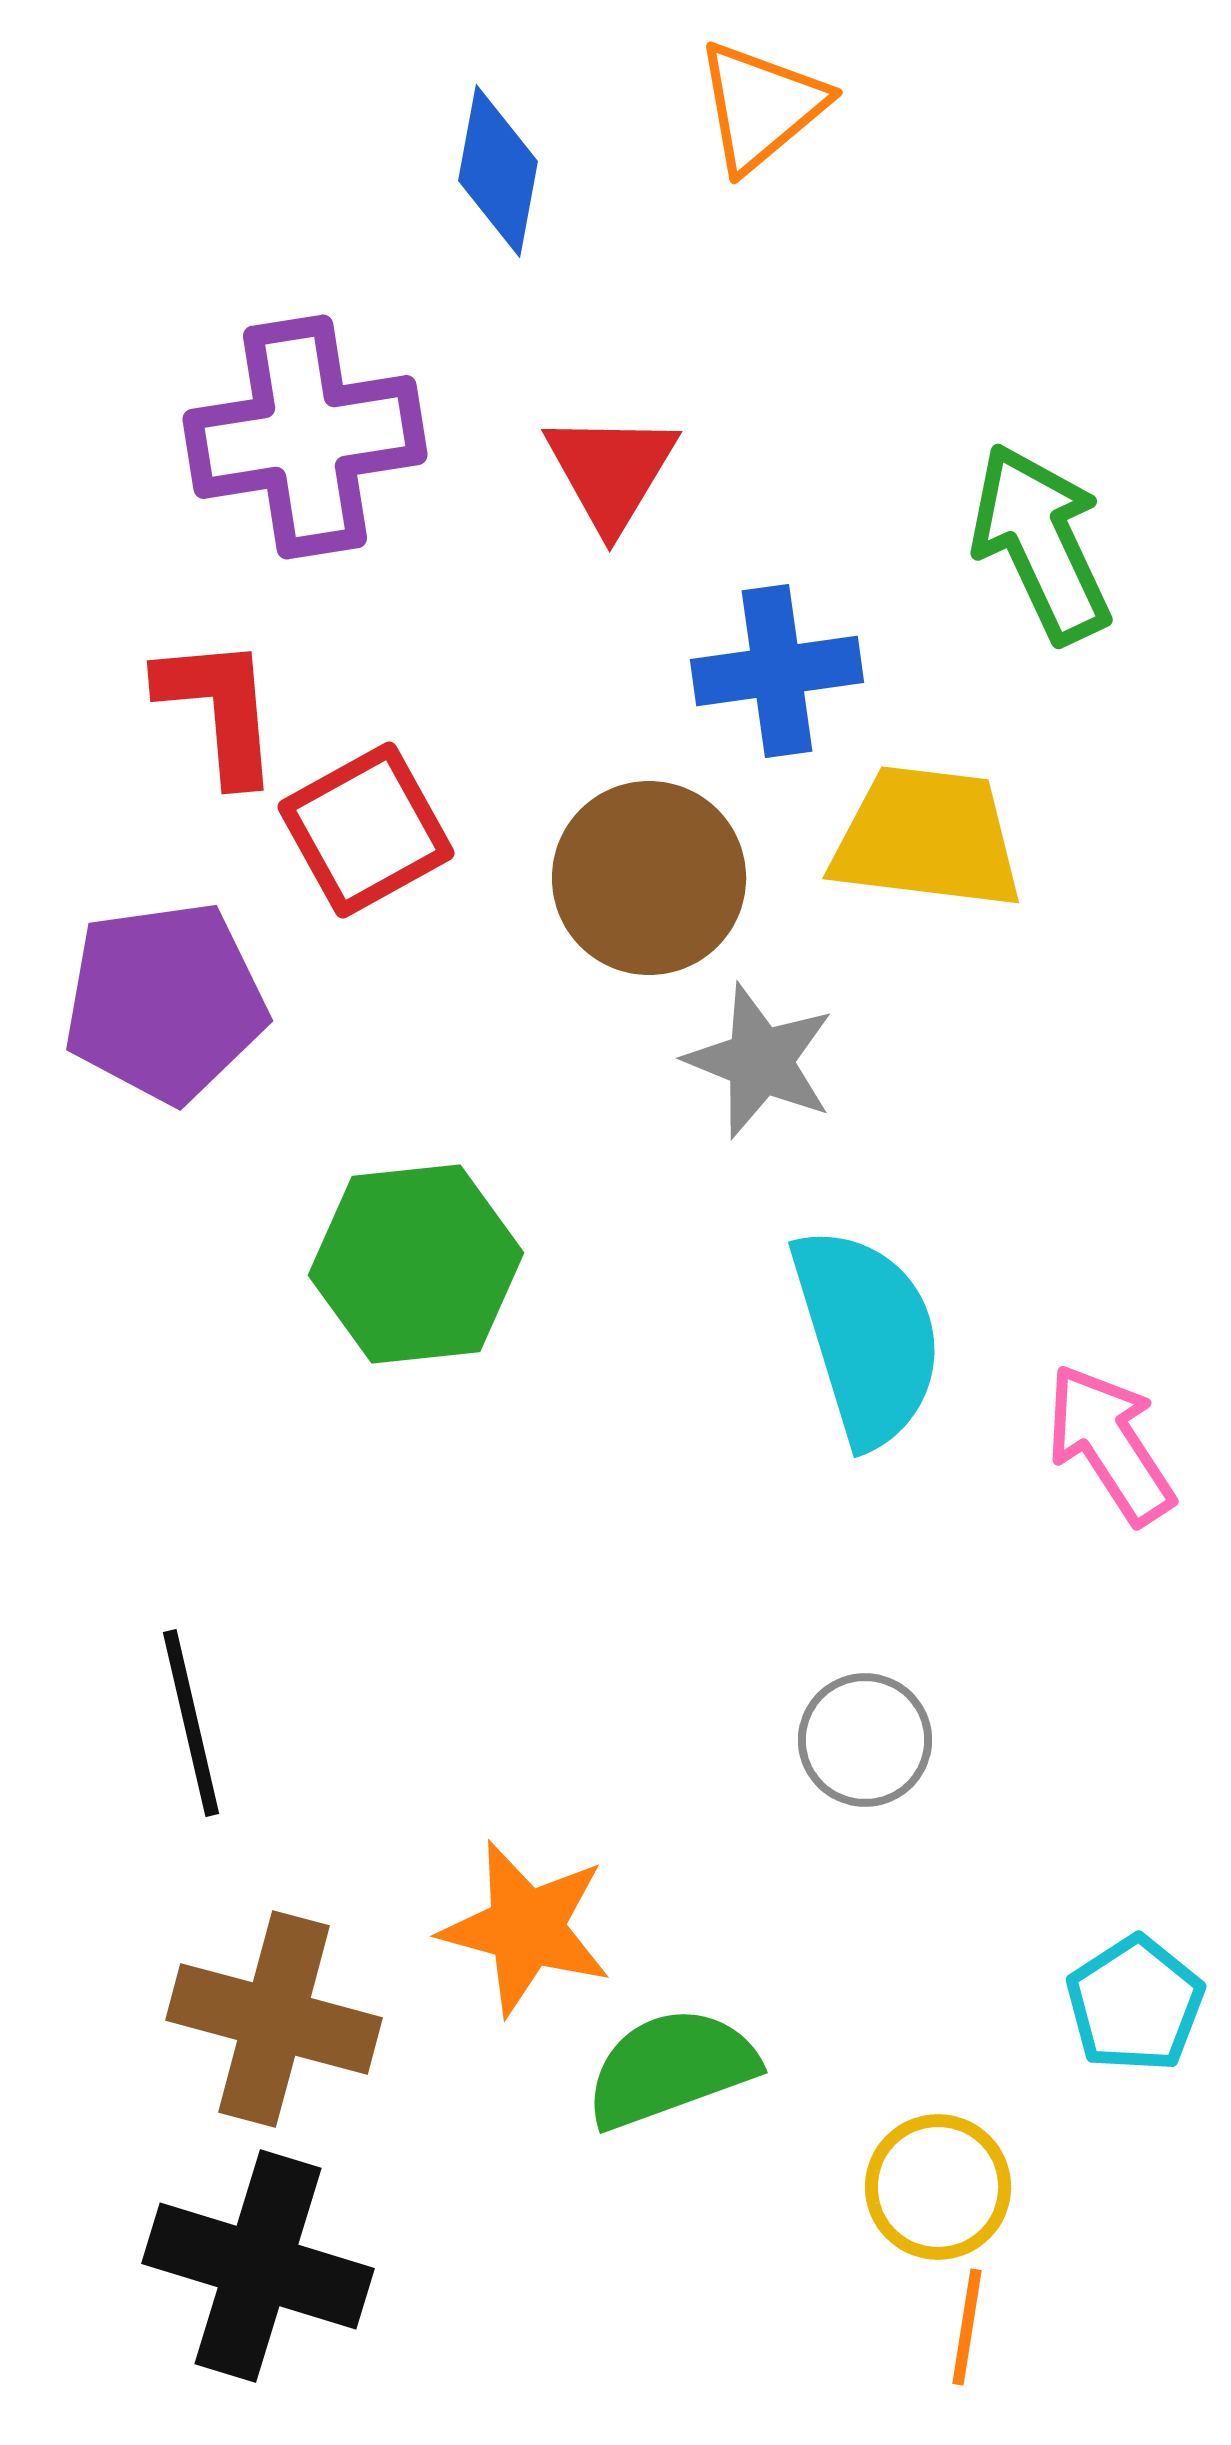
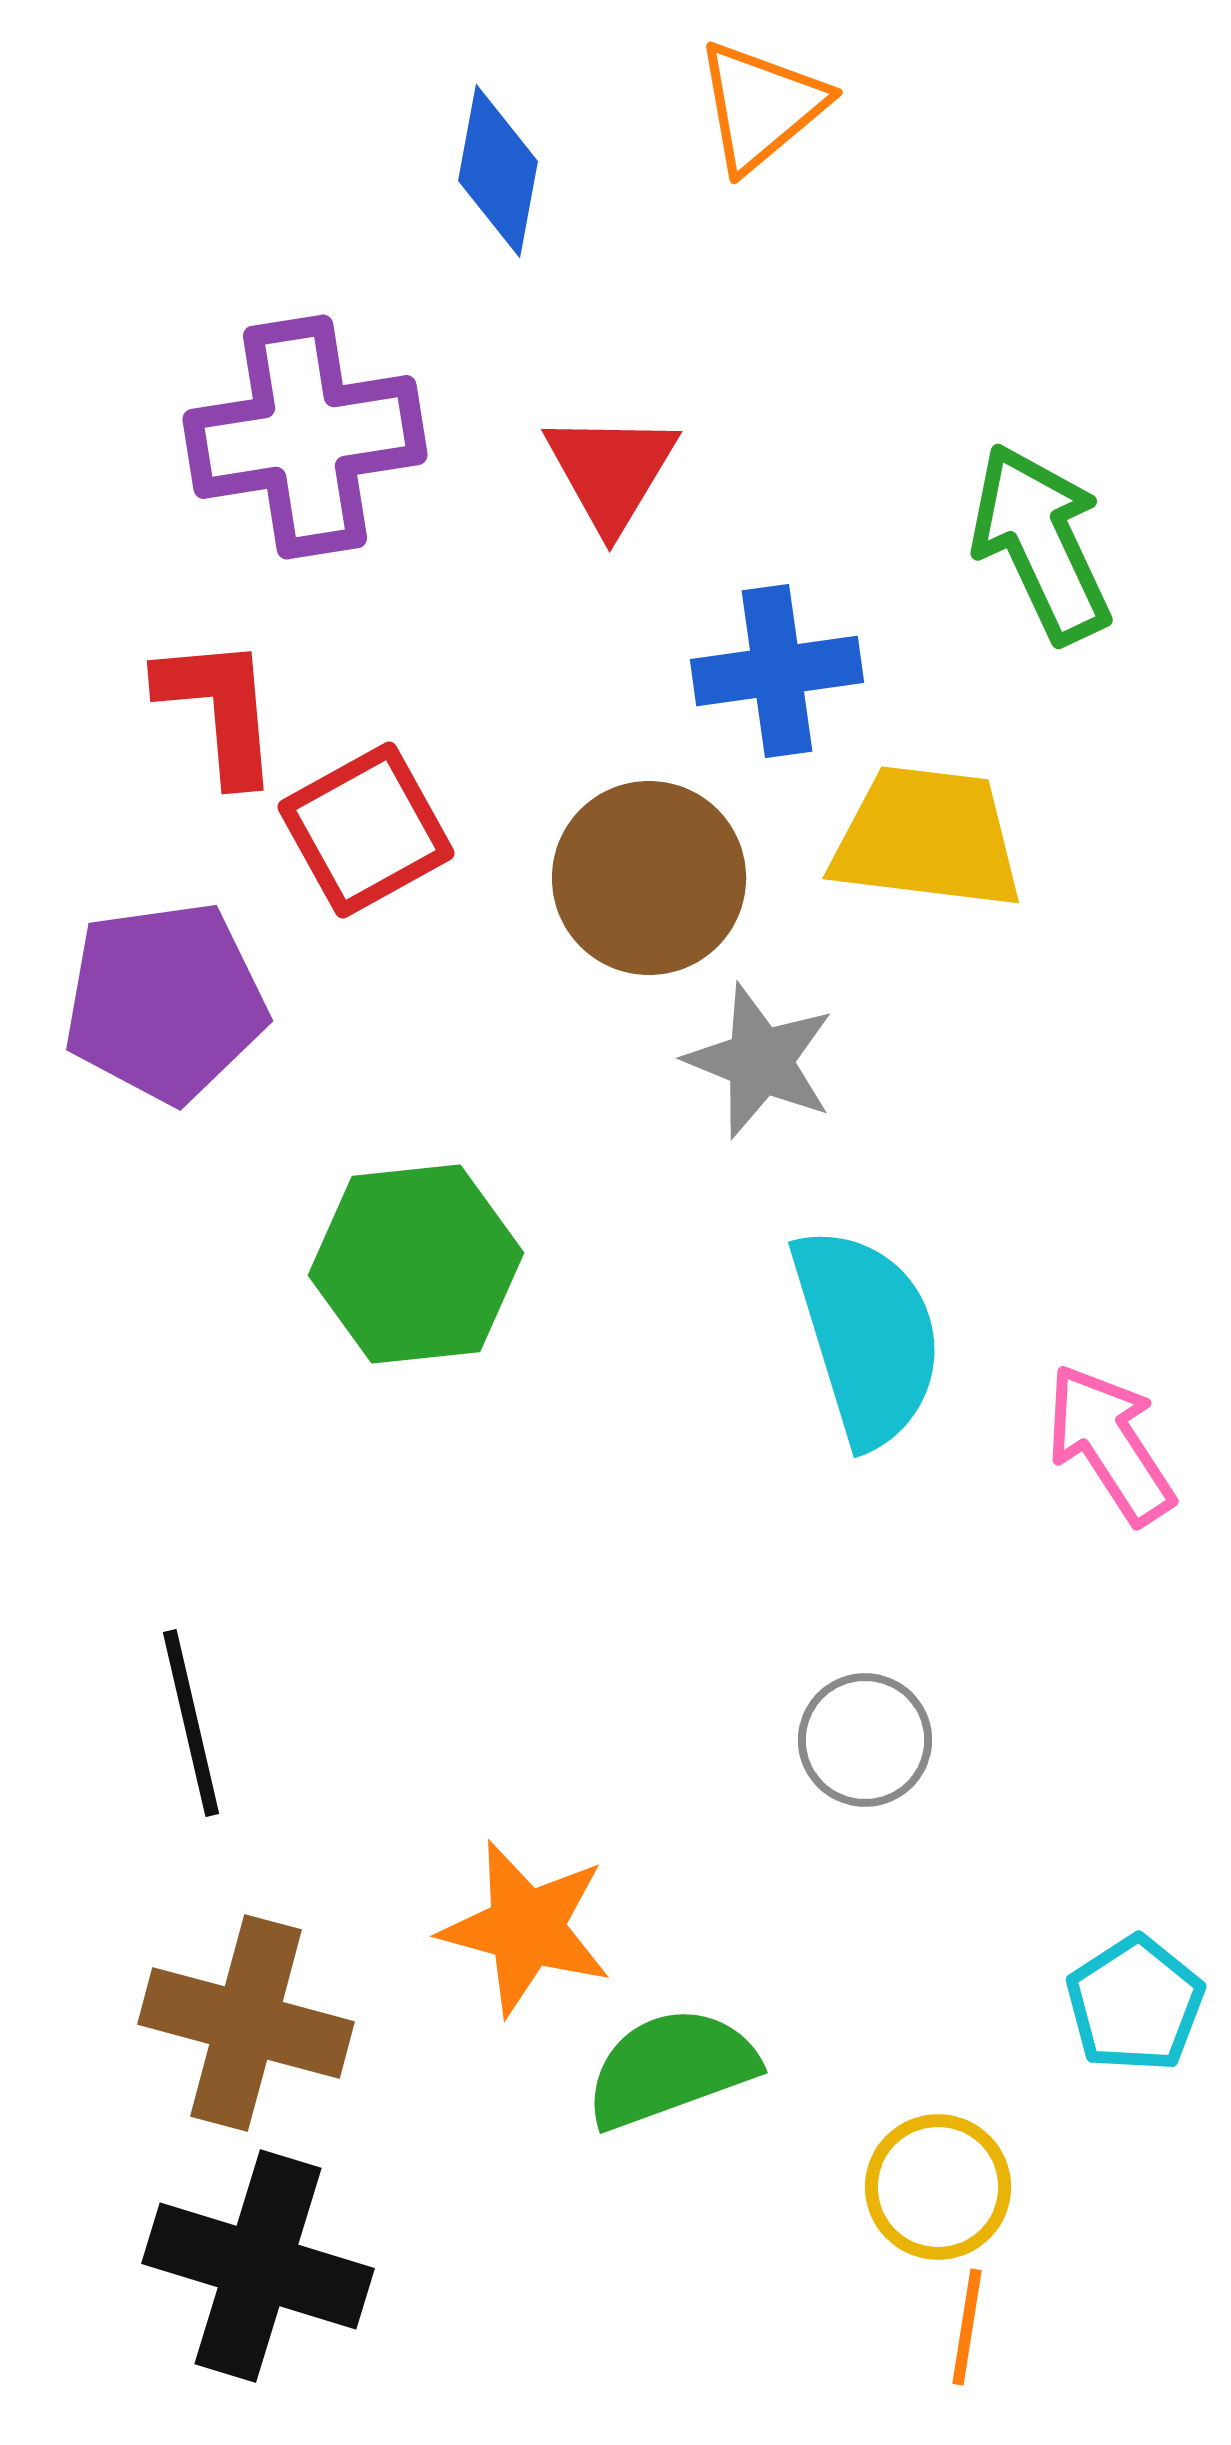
brown cross: moved 28 px left, 4 px down
